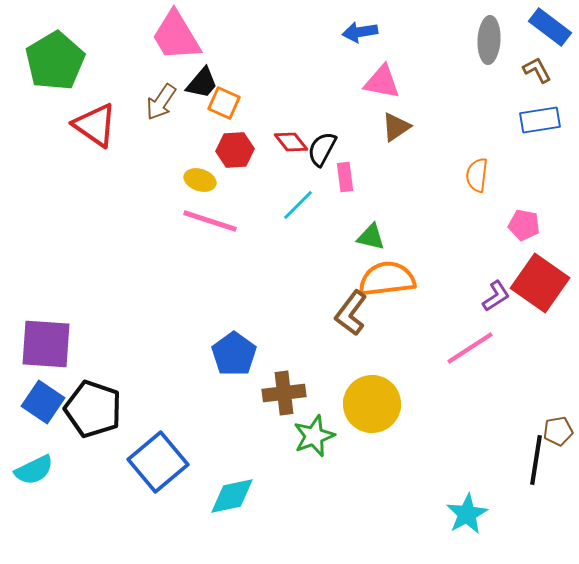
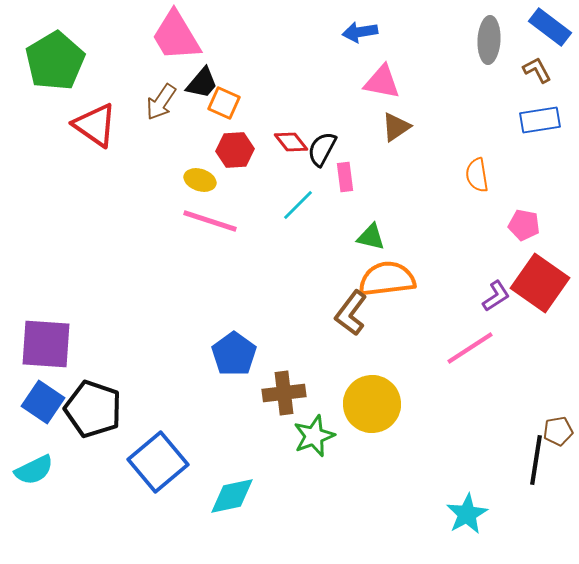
orange semicircle at (477, 175): rotated 16 degrees counterclockwise
